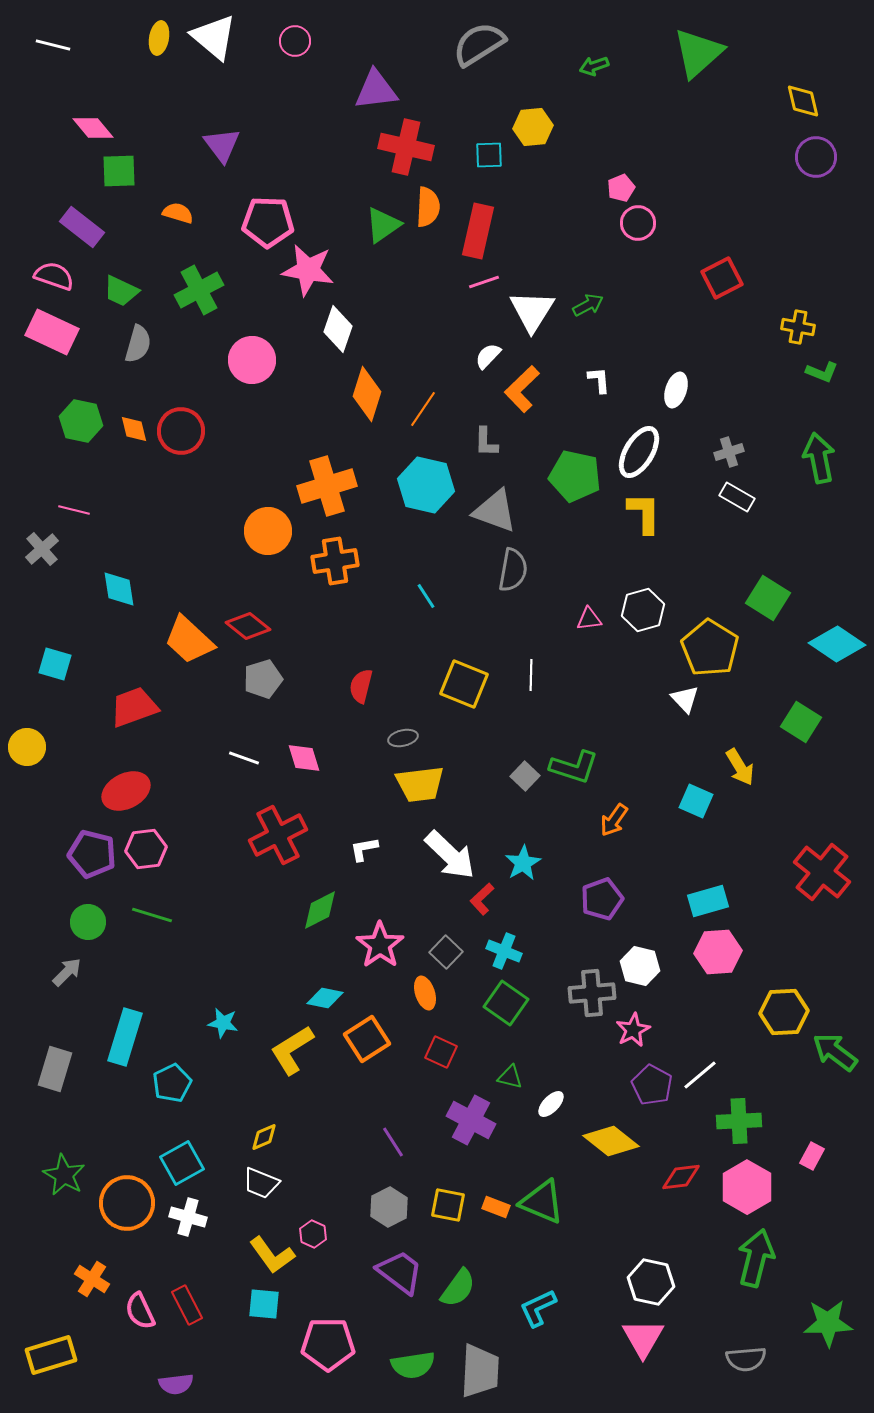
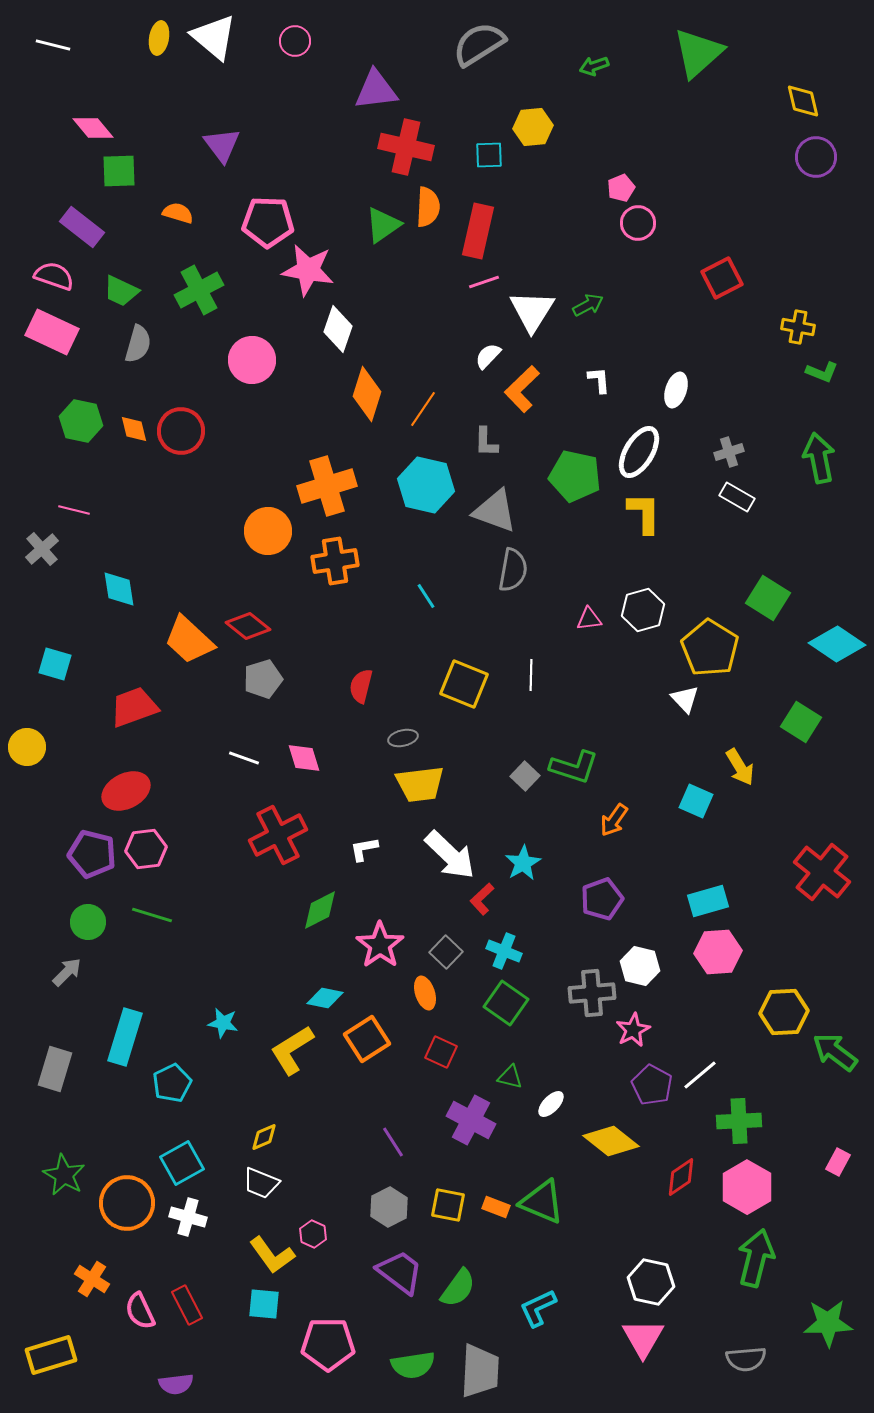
pink rectangle at (812, 1156): moved 26 px right, 6 px down
red diamond at (681, 1177): rotated 27 degrees counterclockwise
